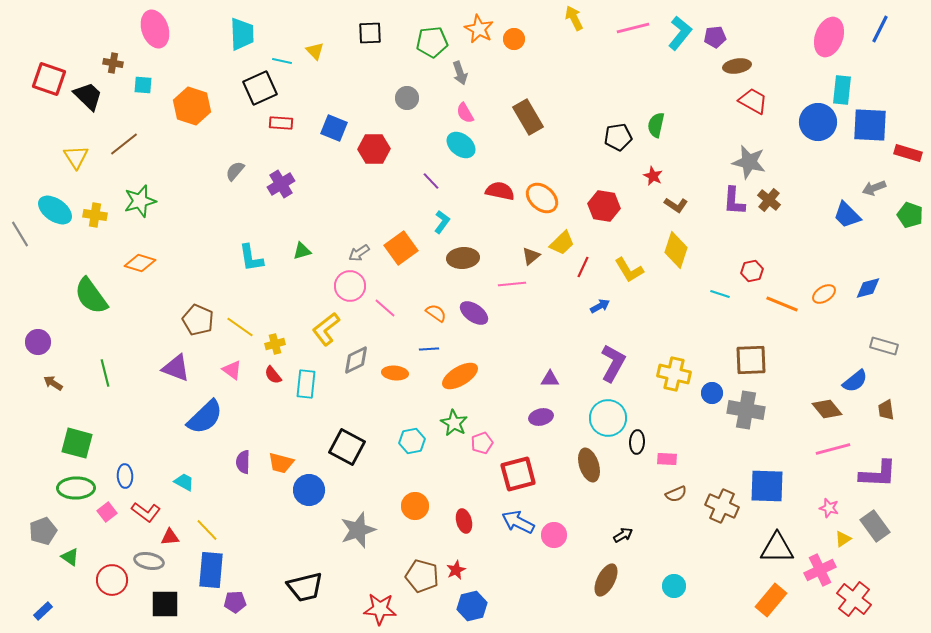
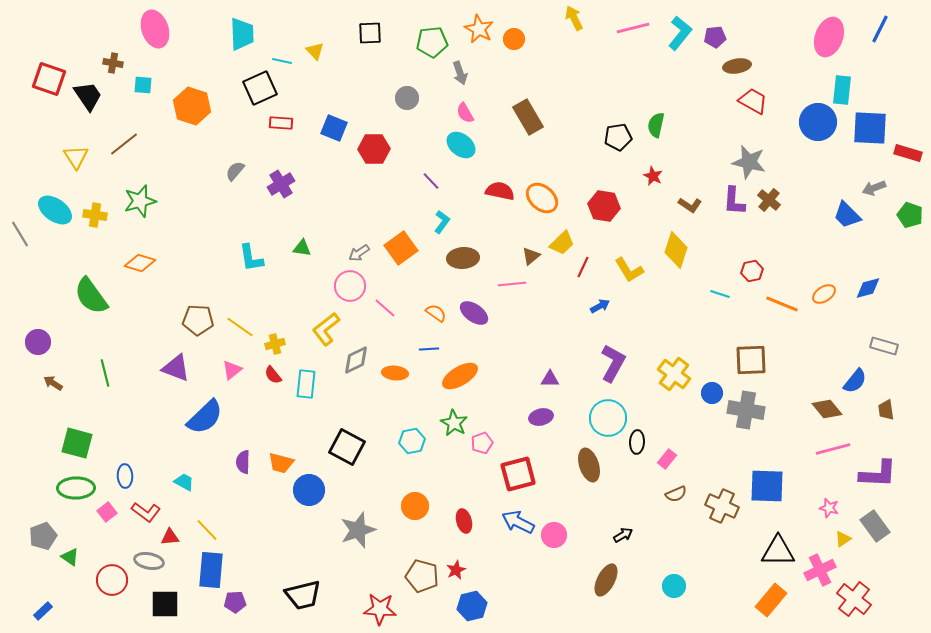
black trapezoid at (88, 96): rotated 12 degrees clockwise
blue square at (870, 125): moved 3 px down
brown L-shape at (676, 205): moved 14 px right
green triangle at (302, 251): moved 3 px up; rotated 24 degrees clockwise
brown pentagon at (198, 320): rotated 20 degrees counterclockwise
pink triangle at (232, 370): rotated 45 degrees clockwise
yellow cross at (674, 374): rotated 24 degrees clockwise
blue semicircle at (855, 381): rotated 12 degrees counterclockwise
pink rectangle at (667, 459): rotated 54 degrees counterclockwise
gray pentagon at (43, 531): moved 5 px down
black triangle at (777, 548): moved 1 px right, 3 px down
black trapezoid at (305, 587): moved 2 px left, 8 px down
